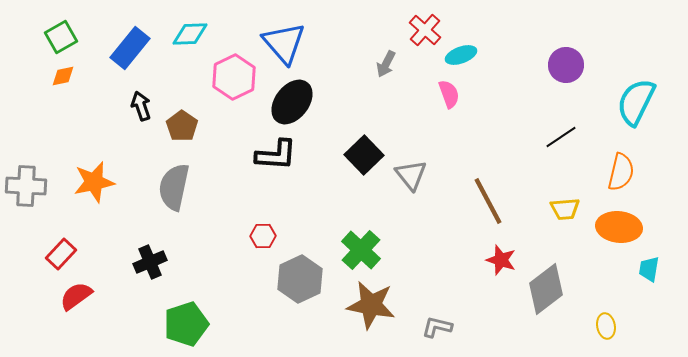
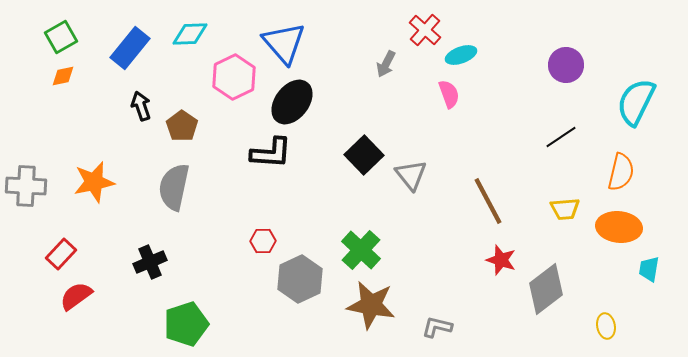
black L-shape: moved 5 px left, 2 px up
red hexagon: moved 5 px down
